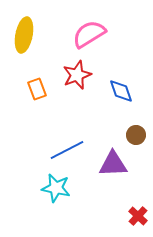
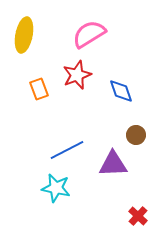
orange rectangle: moved 2 px right
